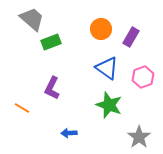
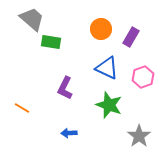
green rectangle: rotated 30 degrees clockwise
blue triangle: rotated 10 degrees counterclockwise
purple L-shape: moved 13 px right
gray star: moved 1 px up
